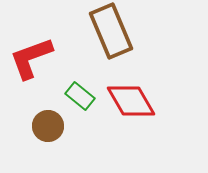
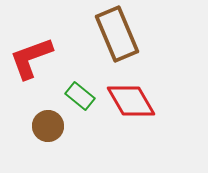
brown rectangle: moved 6 px right, 3 px down
